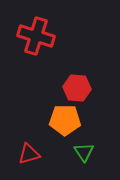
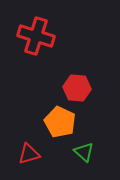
orange pentagon: moved 5 px left, 2 px down; rotated 24 degrees clockwise
green triangle: rotated 15 degrees counterclockwise
